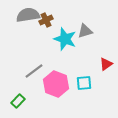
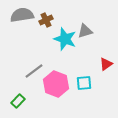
gray semicircle: moved 6 px left
